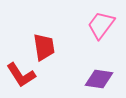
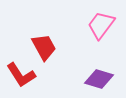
red trapezoid: rotated 20 degrees counterclockwise
purple diamond: rotated 8 degrees clockwise
